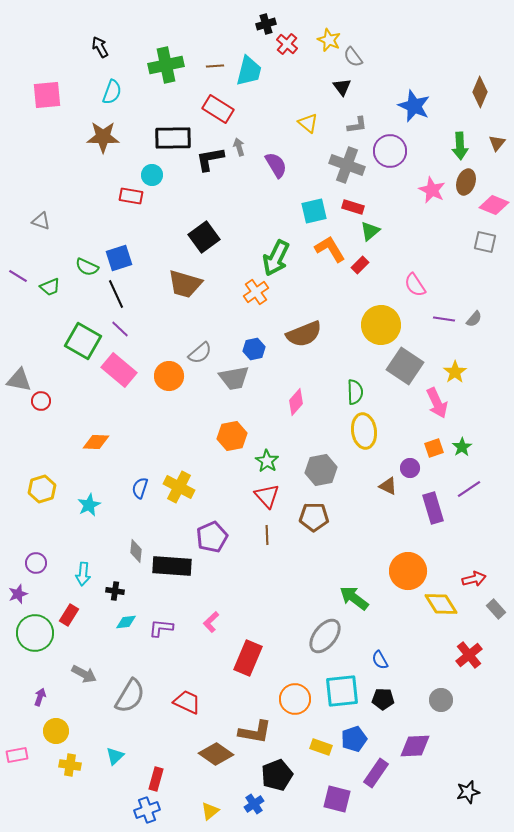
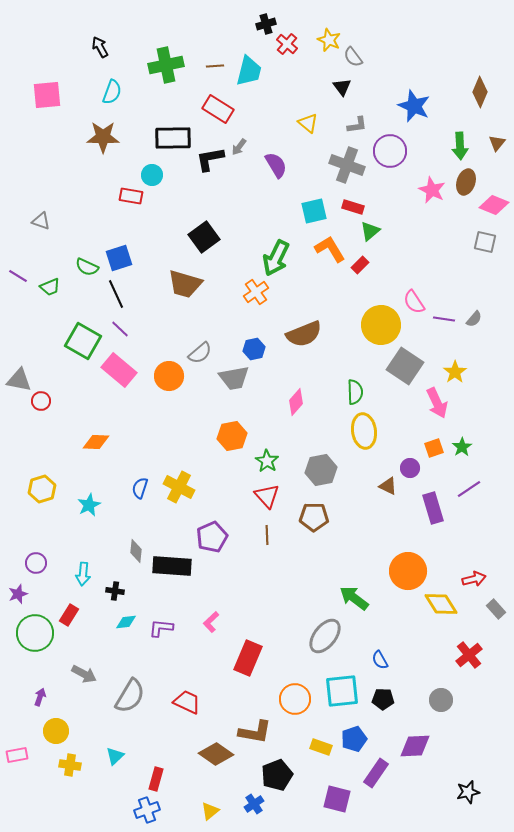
gray arrow at (239, 147): rotated 126 degrees counterclockwise
pink semicircle at (415, 285): moved 1 px left, 17 px down
